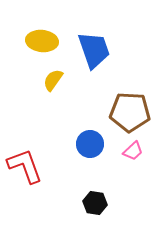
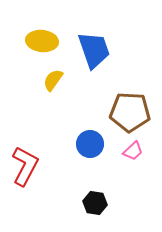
red L-shape: rotated 48 degrees clockwise
